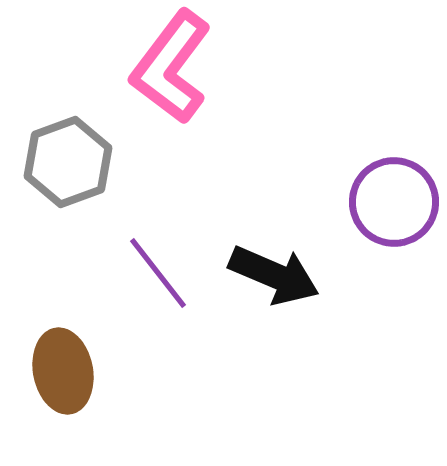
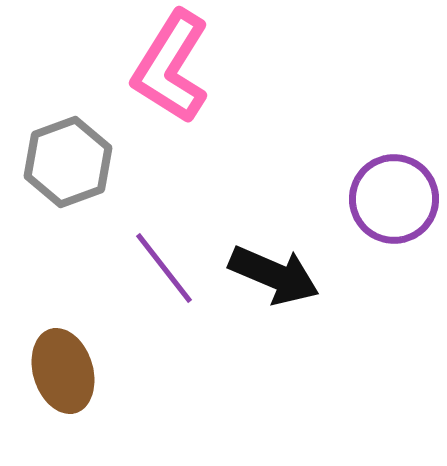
pink L-shape: rotated 5 degrees counterclockwise
purple circle: moved 3 px up
purple line: moved 6 px right, 5 px up
brown ellipse: rotated 6 degrees counterclockwise
